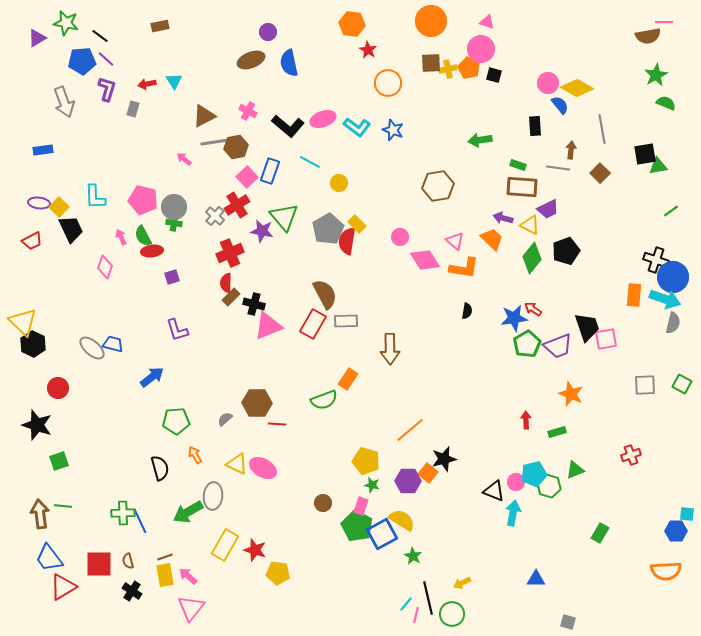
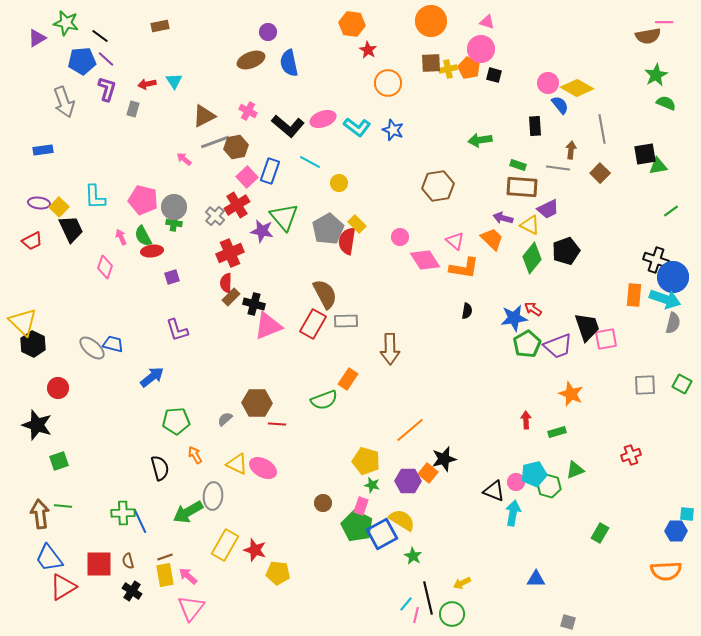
gray line at (215, 142): rotated 12 degrees counterclockwise
